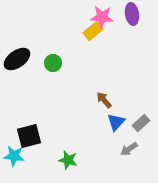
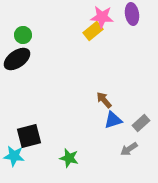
green circle: moved 30 px left, 28 px up
blue triangle: moved 3 px left, 2 px up; rotated 30 degrees clockwise
green star: moved 1 px right, 2 px up
